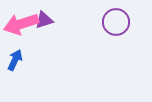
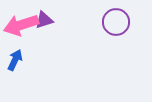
pink arrow: moved 1 px down
